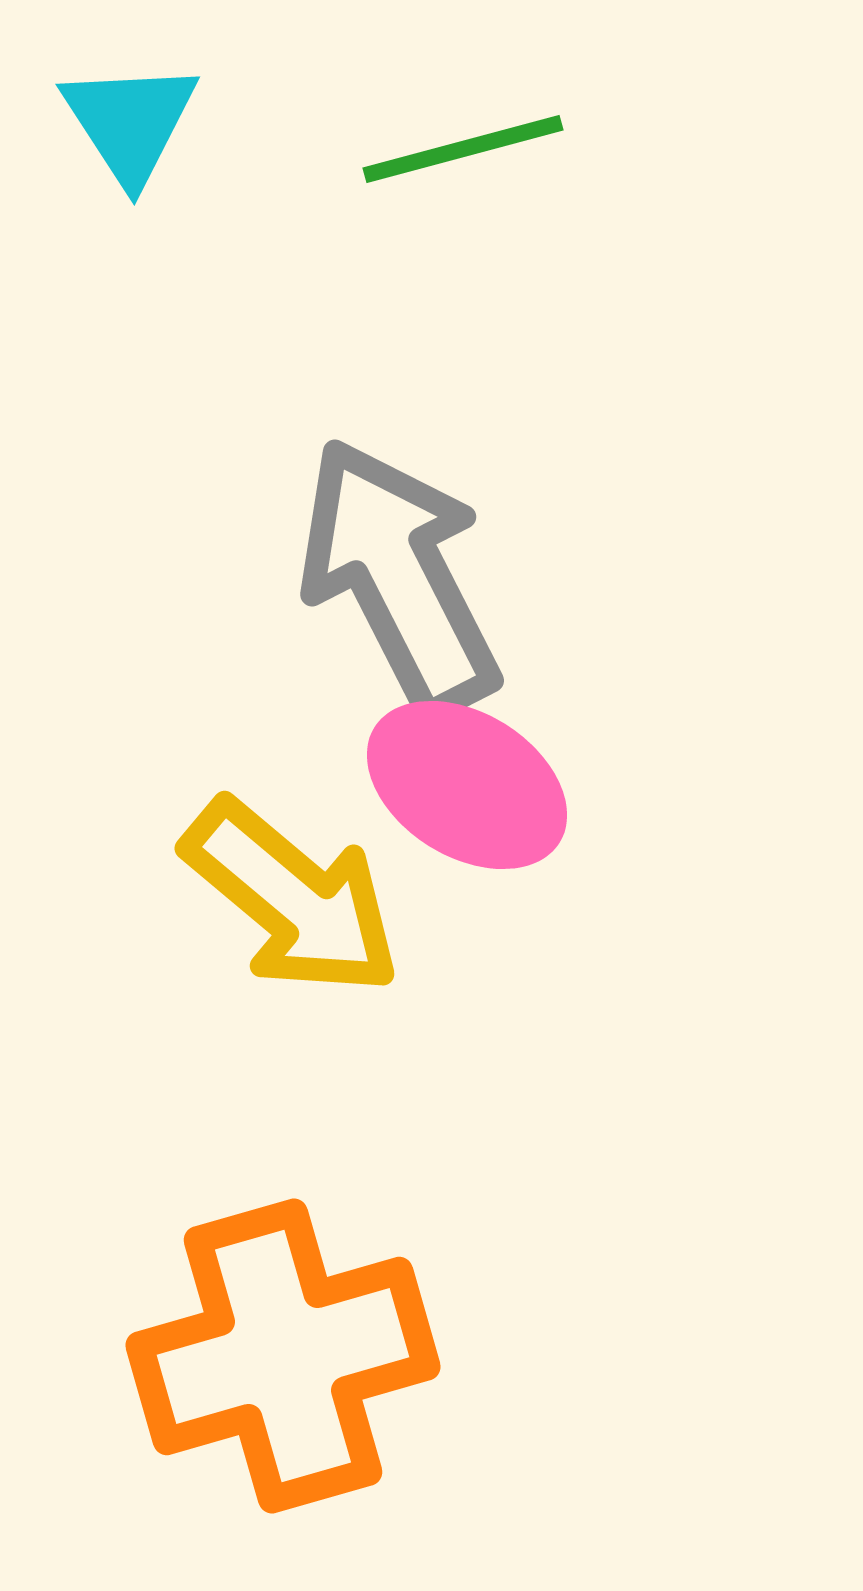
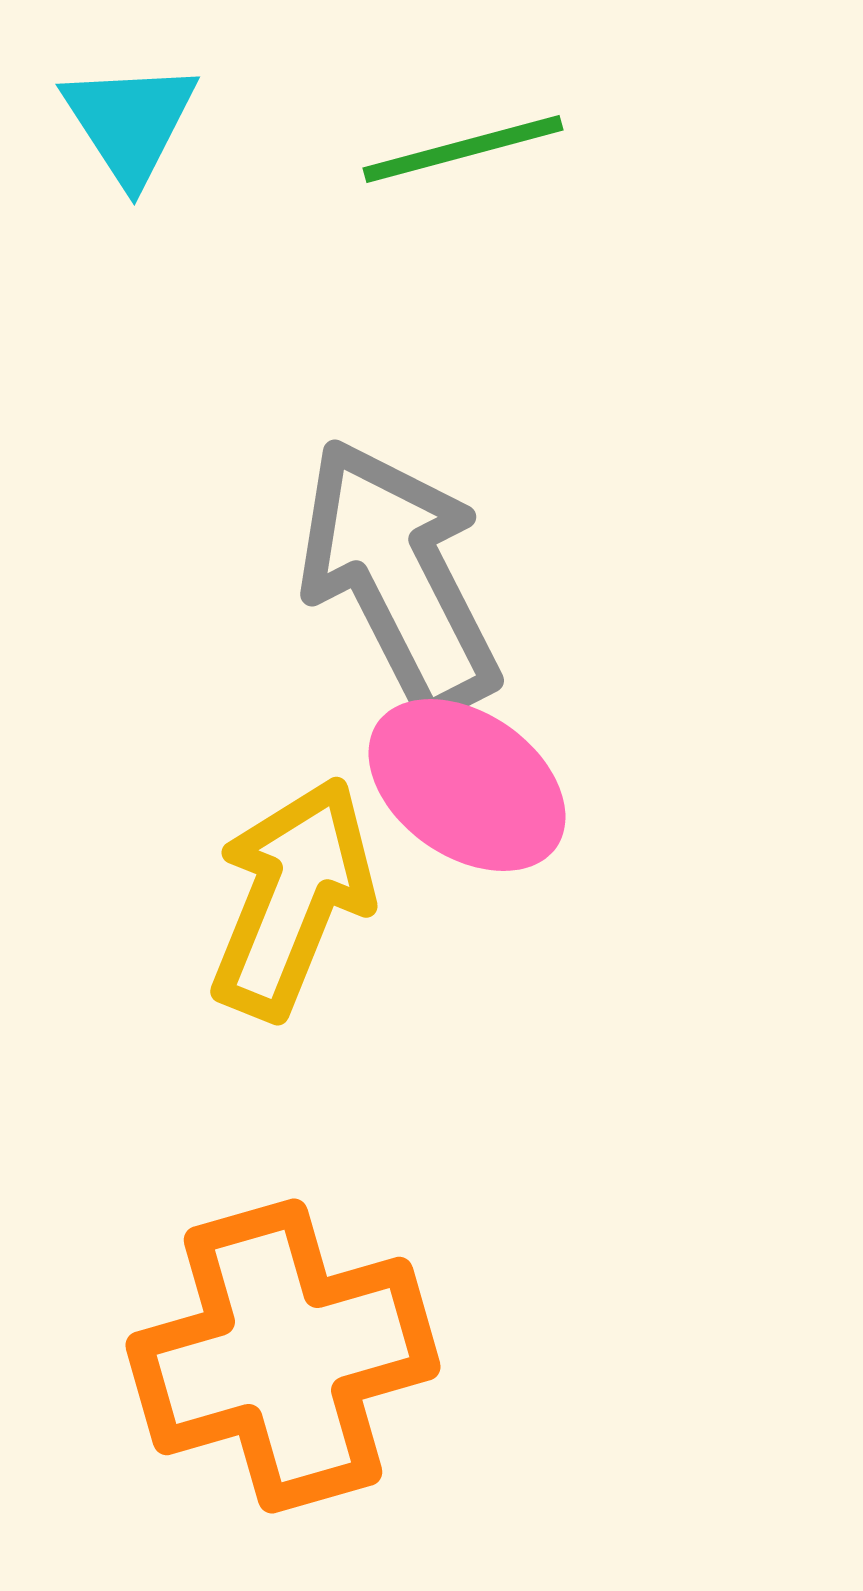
pink ellipse: rotated 3 degrees clockwise
yellow arrow: rotated 108 degrees counterclockwise
